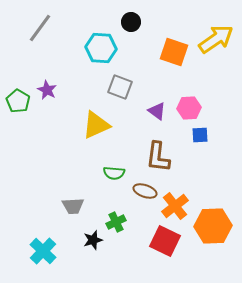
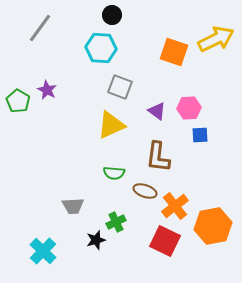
black circle: moved 19 px left, 7 px up
yellow arrow: rotated 9 degrees clockwise
yellow triangle: moved 15 px right
orange hexagon: rotated 9 degrees counterclockwise
black star: moved 3 px right
